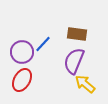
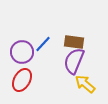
brown rectangle: moved 3 px left, 8 px down
